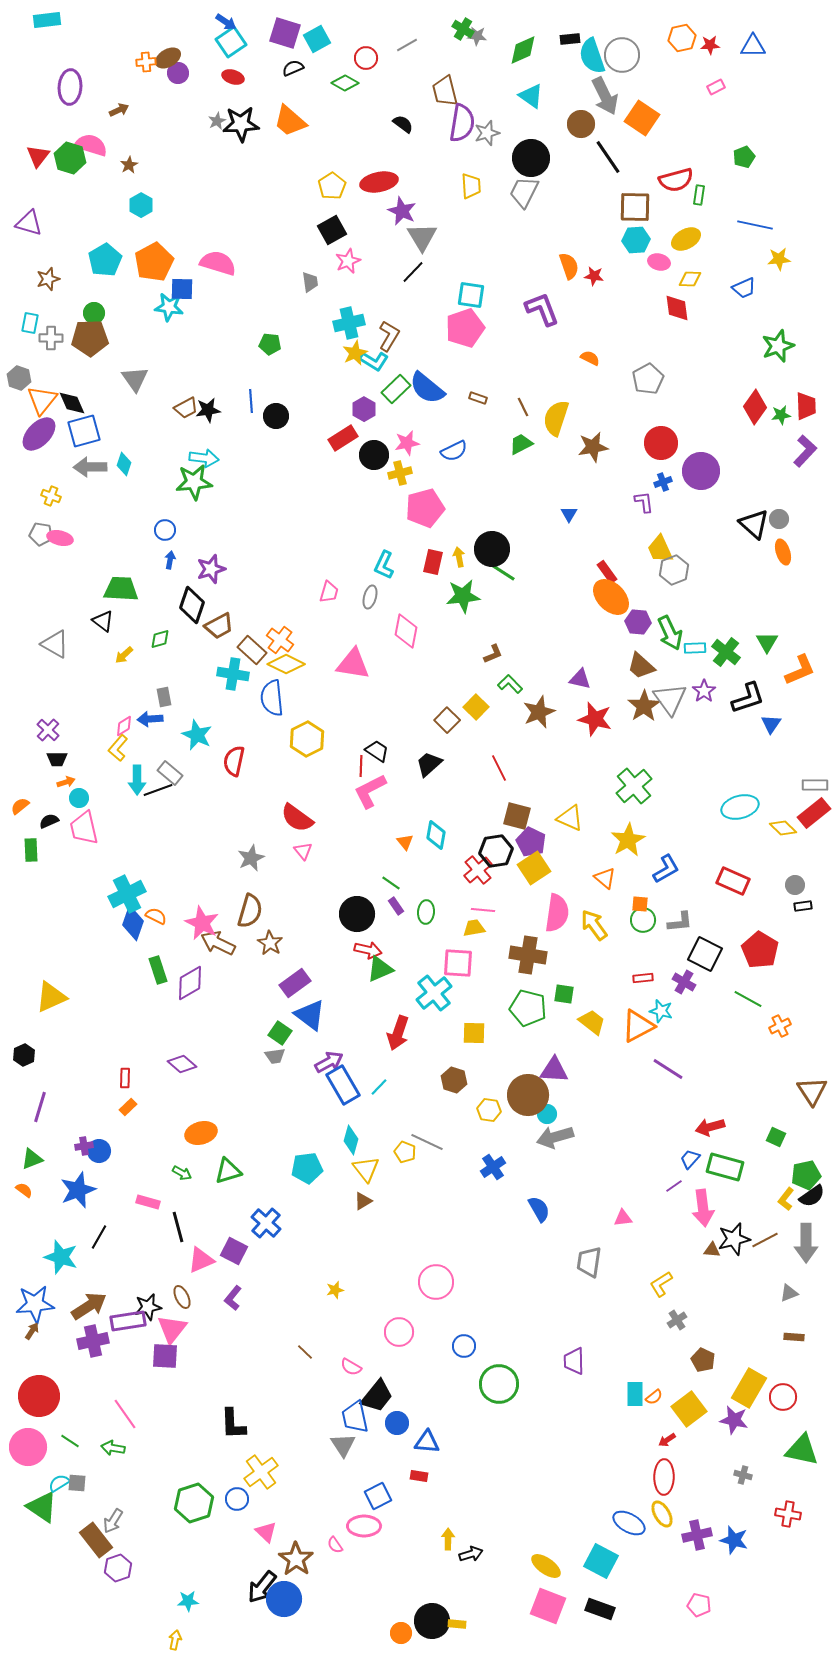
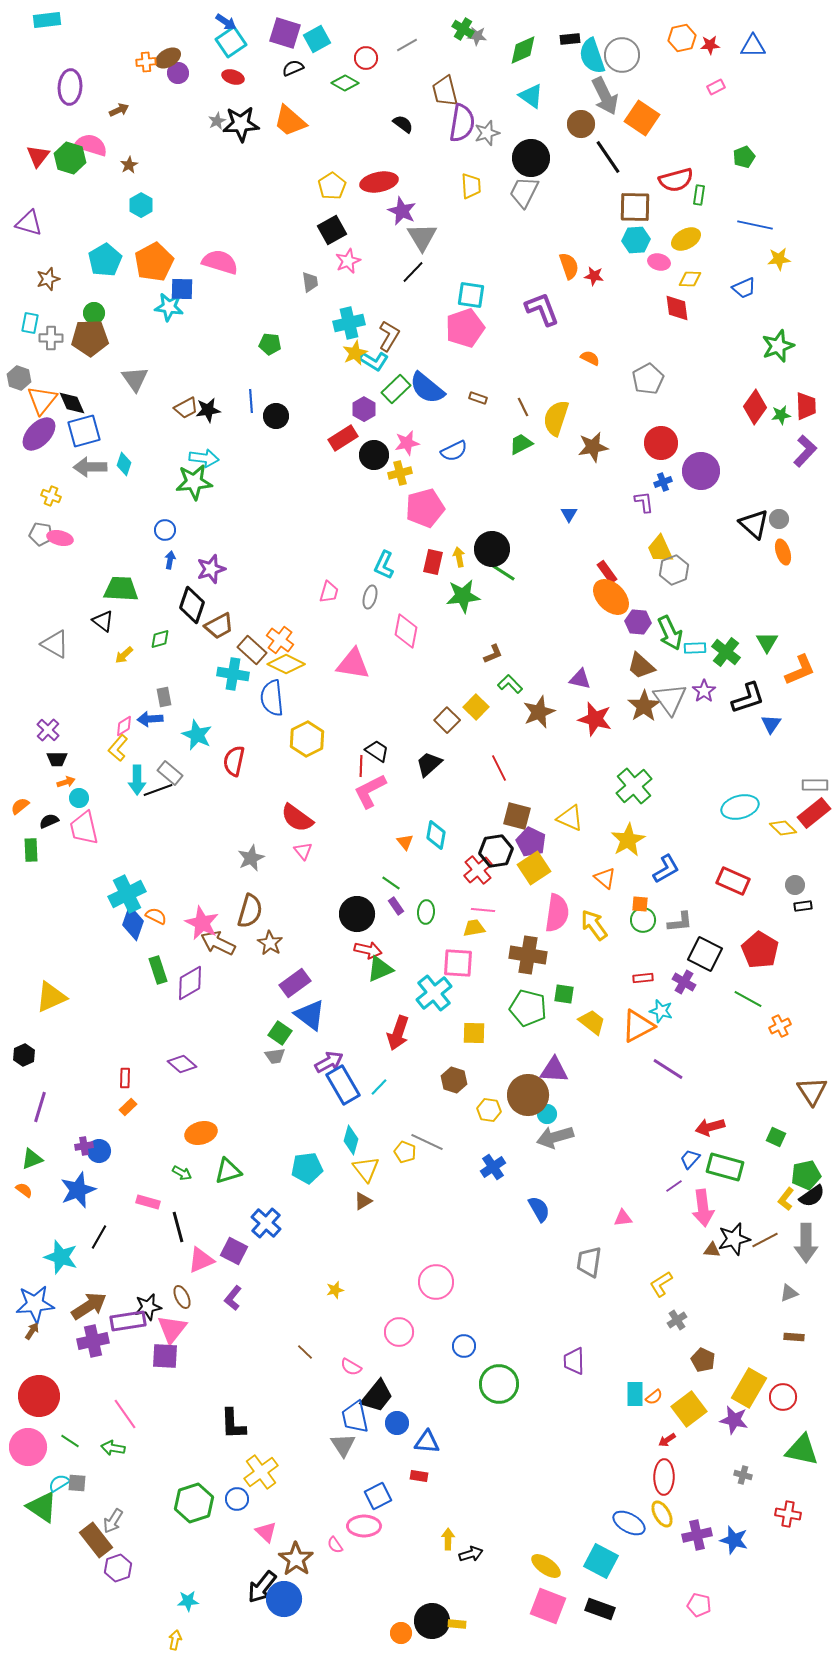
pink semicircle at (218, 263): moved 2 px right, 1 px up
